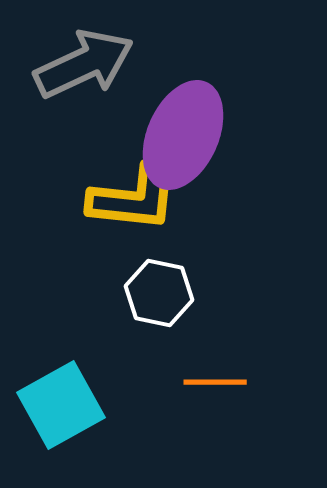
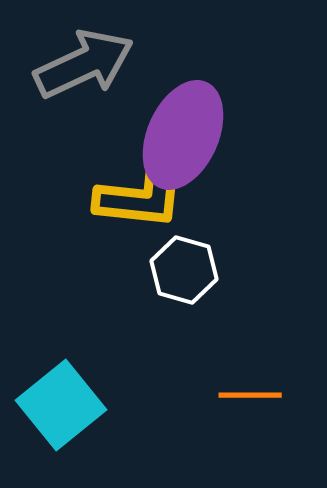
yellow L-shape: moved 7 px right, 2 px up
white hexagon: moved 25 px right, 23 px up; rotated 4 degrees clockwise
orange line: moved 35 px right, 13 px down
cyan square: rotated 10 degrees counterclockwise
